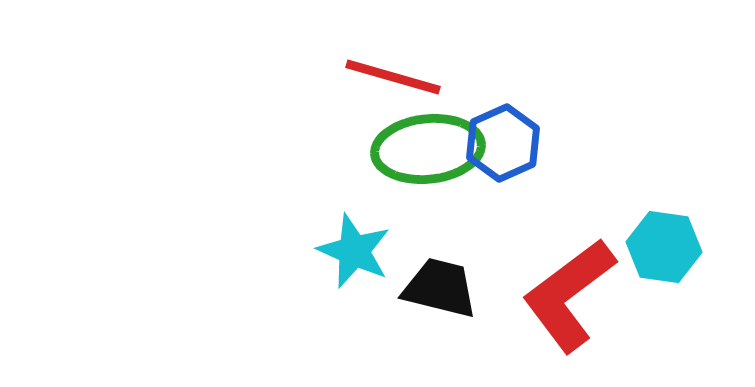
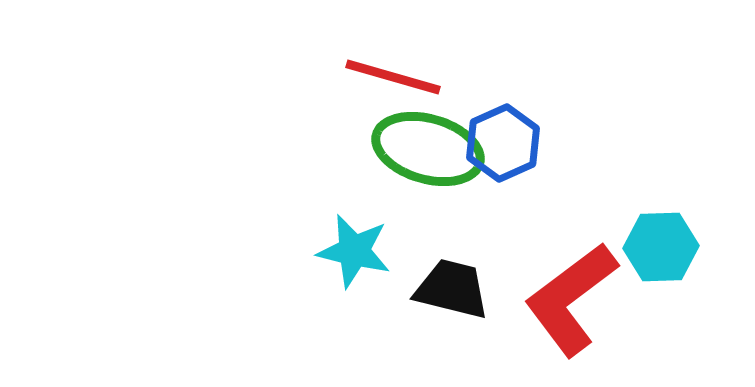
green ellipse: rotated 22 degrees clockwise
cyan hexagon: moved 3 px left; rotated 10 degrees counterclockwise
cyan star: rotated 10 degrees counterclockwise
black trapezoid: moved 12 px right, 1 px down
red L-shape: moved 2 px right, 4 px down
